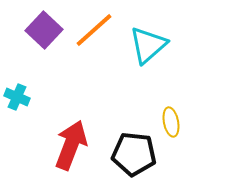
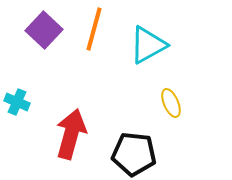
orange line: moved 1 px up; rotated 33 degrees counterclockwise
cyan triangle: rotated 12 degrees clockwise
cyan cross: moved 5 px down
yellow ellipse: moved 19 px up; rotated 12 degrees counterclockwise
red arrow: moved 11 px up; rotated 6 degrees counterclockwise
